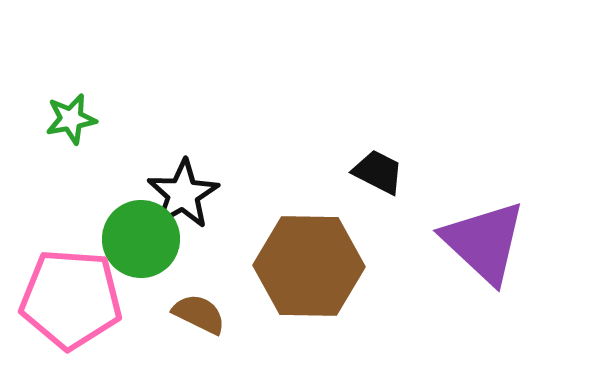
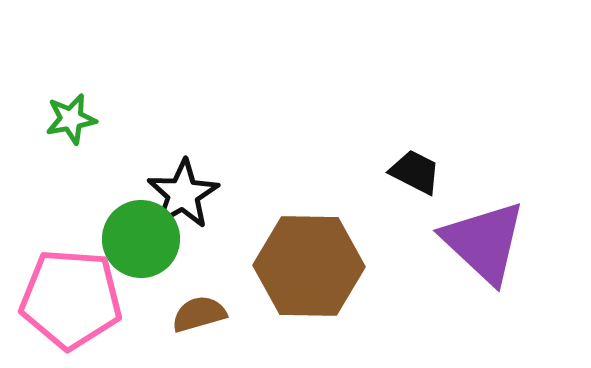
black trapezoid: moved 37 px right
brown semicircle: rotated 42 degrees counterclockwise
